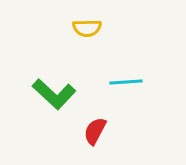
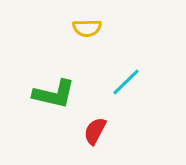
cyan line: rotated 40 degrees counterclockwise
green L-shape: rotated 30 degrees counterclockwise
